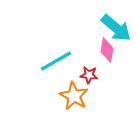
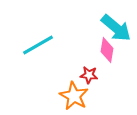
cyan line: moved 18 px left, 16 px up
